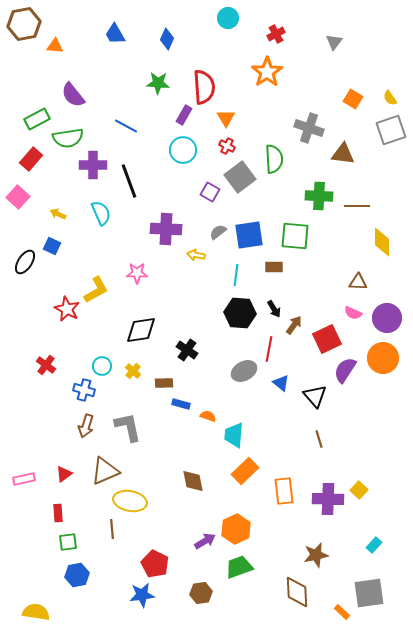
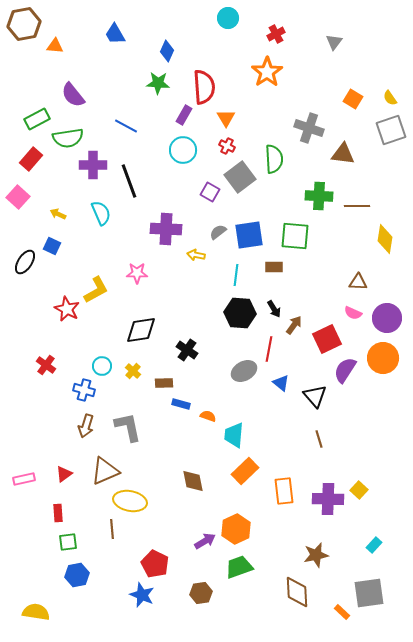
blue diamond at (167, 39): moved 12 px down
yellow diamond at (382, 242): moved 3 px right, 3 px up; rotated 8 degrees clockwise
blue star at (142, 595): rotated 30 degrees clockwise
